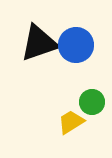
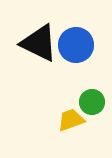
black triangle: rotated 45 degrees clockwise
yellow trapezoid: moved 2 px up; rotated 12 degrees clockwise
